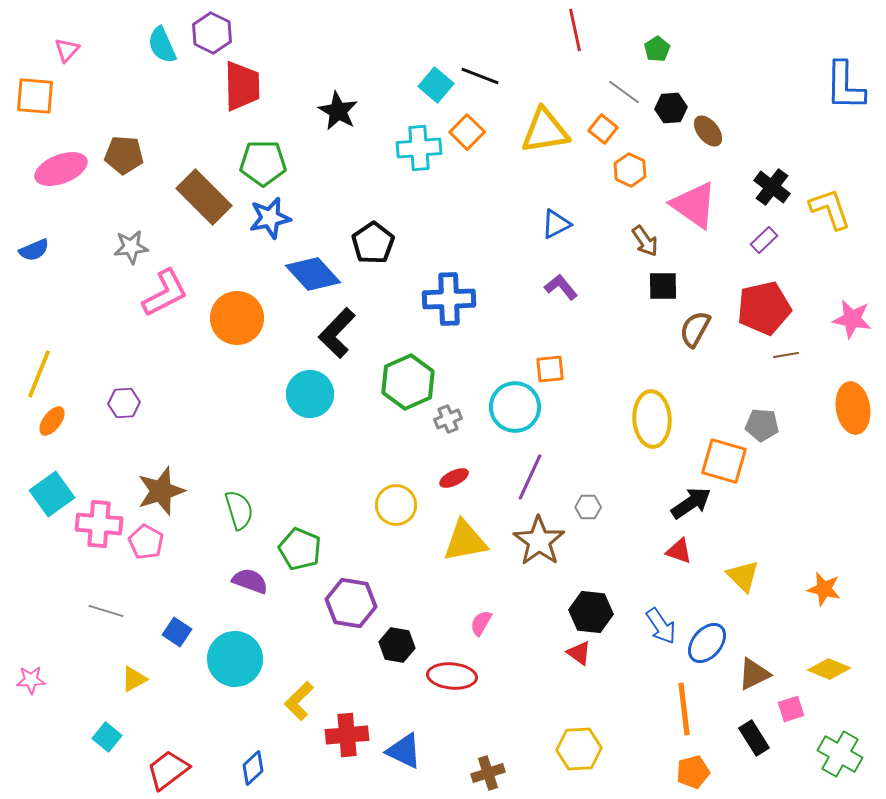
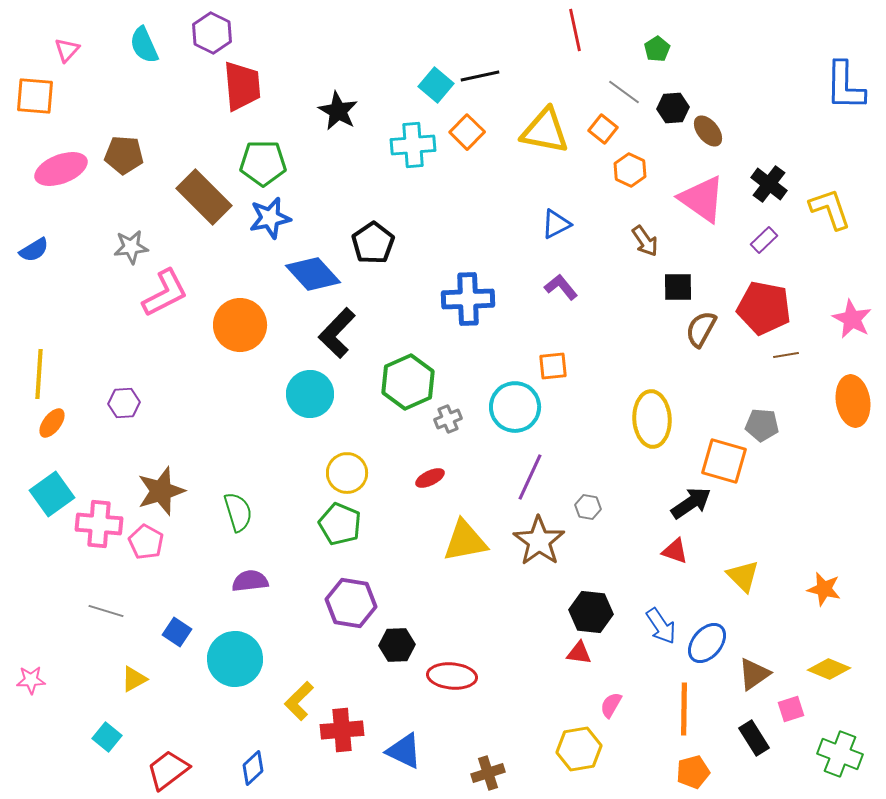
cyan semicircle at (162, 45): moved 18 px left
black line at (480, 76): rotated 33 degrees counterclockwise
red trapezoid at (242, 86): rotated 4 degrees counterclockwise
black hexagon at (671, 108): moved 2 px right
yellow triangle at (545, 131): rotated 20 degrees clockwise
cyan cross at (419, 148): moved 6 px left, 3 px up
black cross at (772, 187): moved 3 px left, 3 px up
pink triangle at (694, 205): moved 8 px right, 6 px up
blue semicircle at (34, 250): rotated 8 degrees counterclockwise
black square at (663, 286): moved 15 px right, 1 px down
blue cross at (449, 299): moved 19 px right
red pentagon at (764, 308): rotated 24 degrees clockwise
orange circle at (237, 318): moved 3 px right, 7 px down
pink star at (852, 319): rotated 18 degrees clockwise
brown semicircle at (695, 329): moved 6 px right
orange square at (550, 369): moved 3 px right, 3 px up
yellow line at (39, 374): rotated 18 degrees counterclockwise
orange ellipse at (853, 408): moved 7 px up
orange ellipse at (52, 421): moved 2 px down
red ellipse at (454, 478): moved 24 px left
yellow circle at (396, 505): moved 49 px left, 32 px up
gray hexagon at (588, 507): rotated 10 degrees clockwise
green semicircle at (239, 510): moved 1 px left, 2 px down
green pentagon at (300, 549): moved 40 px right, 25 px up
red triangle at (679, 551): moved 4 px left
purple semicircle at (250, 581): rotated 27 degrees counterclockwise
pink semicircle at (481, 623): moved 130 px right, 82 px down
black hexagon at (397, 645): rotated 12 degrees counterclockwise
red triangle at (579, 653): rotated 28 degrees counterclockwise
brown triangle at (754, 674): rotated 9 degrees counterclockwise
orange line at (684, 709): rotated 8 degrees clockwise
red cross at (347, 735): moved 5 px left, 5 px up
yellow hexagon at (579, 749): rotated 6 degrees counterclockwise
green cross at (840, 754): rotated 9 degrees counterclockwise
